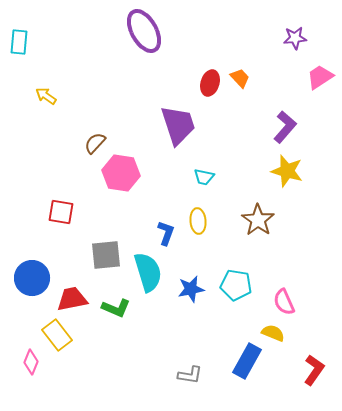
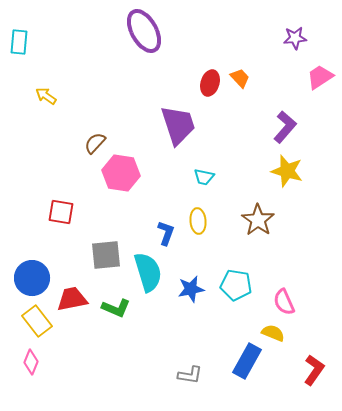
yellow rectangle: moved 20 px left, 14 px up
